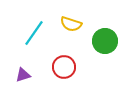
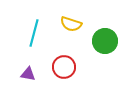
cyan line: rotated 20 degrees counterclockwise
purple triangle: moved 5 px right, 1 px up; rotated 28 degrees clockwise
